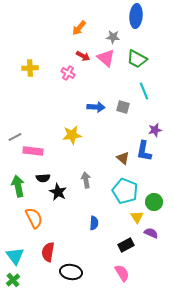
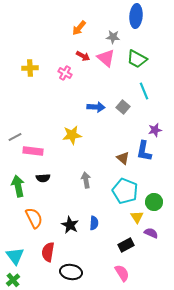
pink cross: moved 3 px left
gray square: rotated 24 degrees clockwise
black star: moved 12 px right, 33 px down
